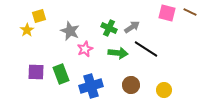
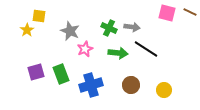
yellow square: rotated 24 degrees clockwise
gray arrow: rotated 42 degrees clockwise
purple square: rotated 18 degrees counterclockwise
blue cross: moved 1 px up
